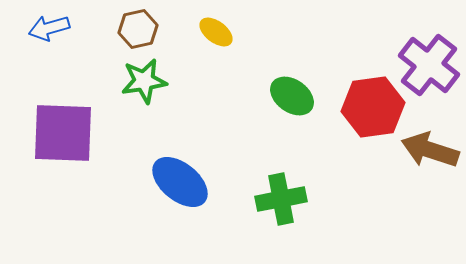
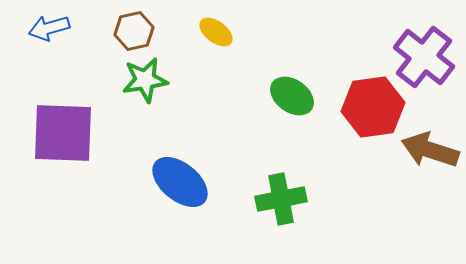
brown hexagon: moved 4 px left, 2 px down
purple cross: moved 5 px left, 8 px up
green star: moved 1 px right, 1 px up
